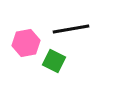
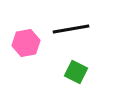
green square: moved 22 px right, 11 px down
